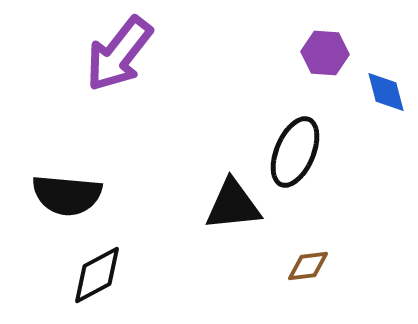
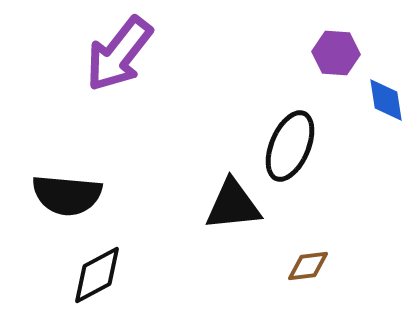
purple hexagon: moved 11 px right
blue diamond: moved 8 px down; rotated 6 degrees clockwise
black ellipse: moved 5 px left, 6 px up
